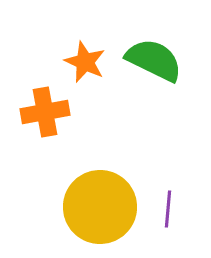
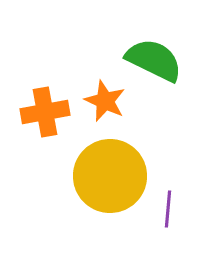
orange star: moved 20 px right, 39 px down
yellow circle: moved 10 px right, 31 px up
